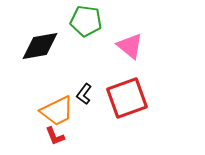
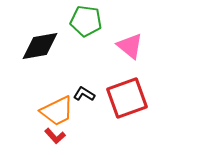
black L-shape: rotated 85 degrees clockwise
red L-shape: rotated 20 degrees counterclockwise
